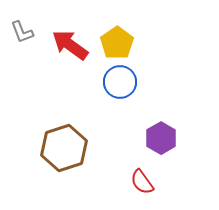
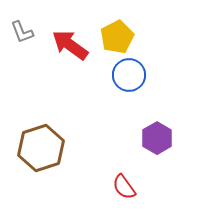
yellow pentagon: moved 6 px up; rotated 8 degrees clockwise
blue circle: moved 9 px right, 7 px up
purple hexagon: moved 4 px left
brown hexagon: moved 23 px left
red semicircle: moved 18 px left, 5 px down
